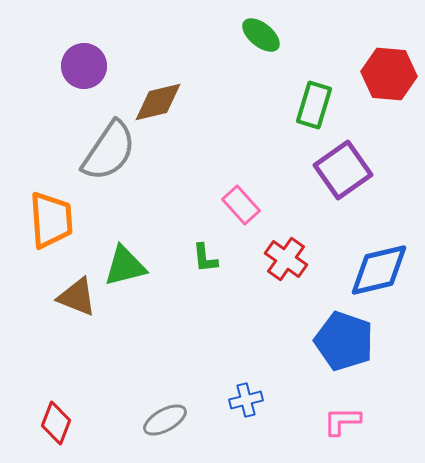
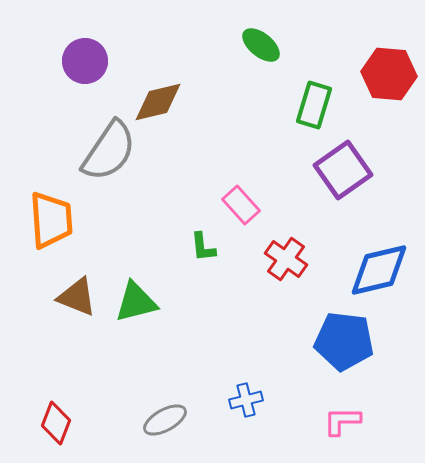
green ellipse: moved 10 px down
purple circle: moved 1 px right, 5 px up
green L-shape: moved 2 px left, 11 px up
green triangle: moved 11 px right, 36 px down
blue pentagon: rotated 12 degrees counterclockwise
